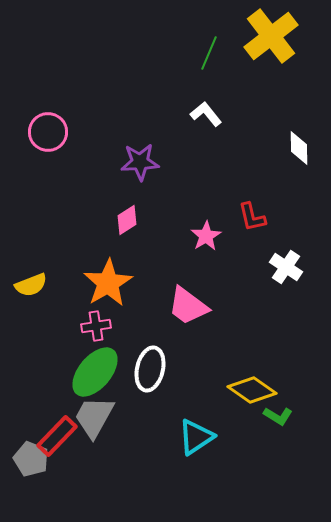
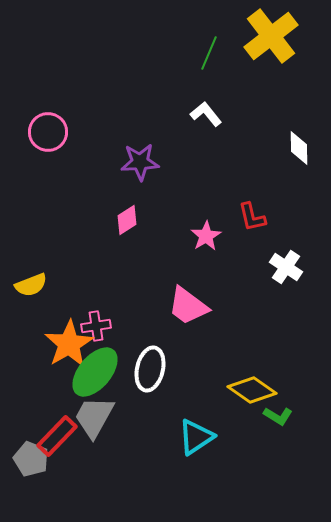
orange star: moved 39 px left, 61 px down
